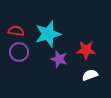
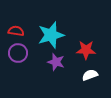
cyan star: moved 3 px right, 1 px down
purple circle: moved 1 px left, 1 px down
purple star: moved 3 px left, 3 px down
